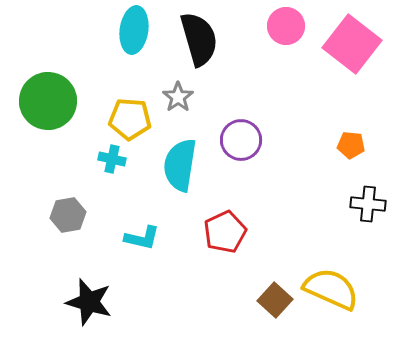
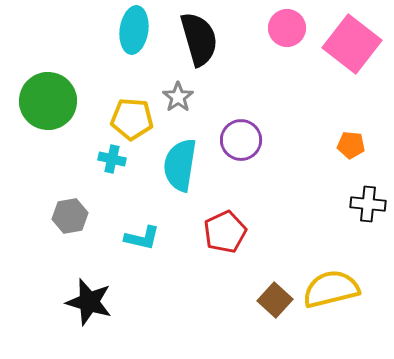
pink circle: moved 1 px right, 2 px down
yellow pentagon: moved 2 px right
gray hexagon: moved 2 px right, 1 px down
yellow semicircle: rotated 38 degrees counterclockwise
